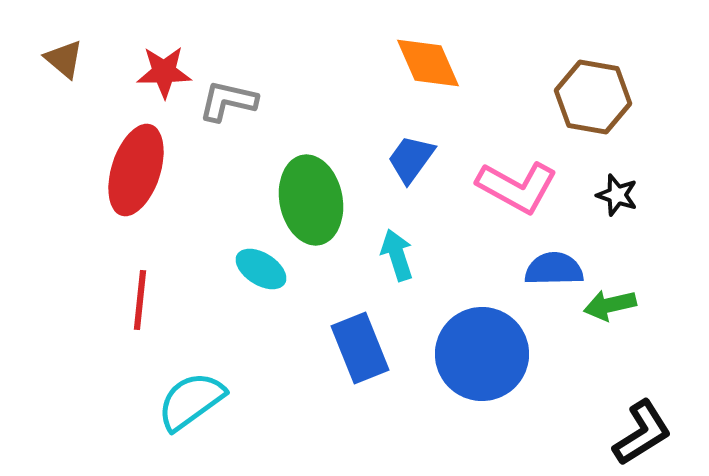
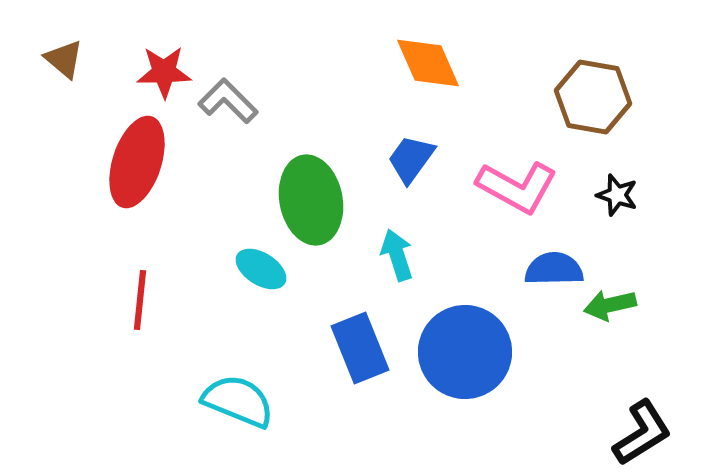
gray L-shape: rotated 32 degrees clockwise
red ellipse: moved 1 px right, 8 px up
blue circle: moved 17 px left, 2 px up
cyan semicircle: moved 47 px right; rotated 58 degrees clockwise
